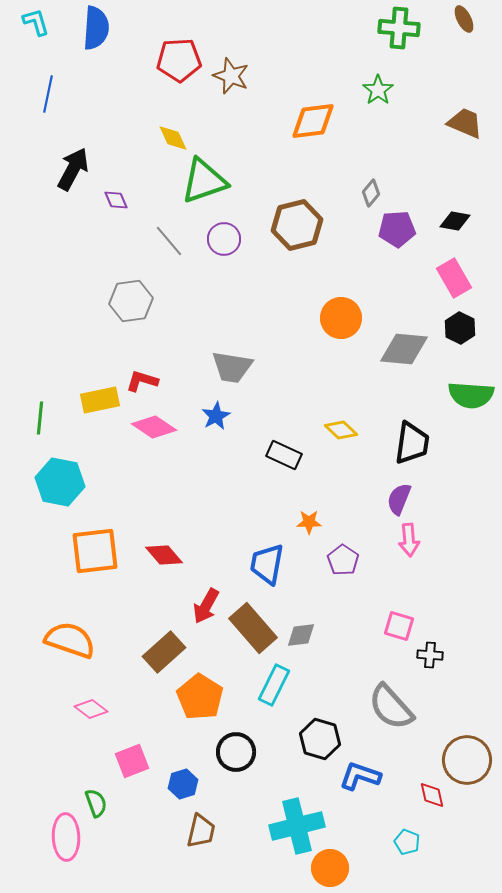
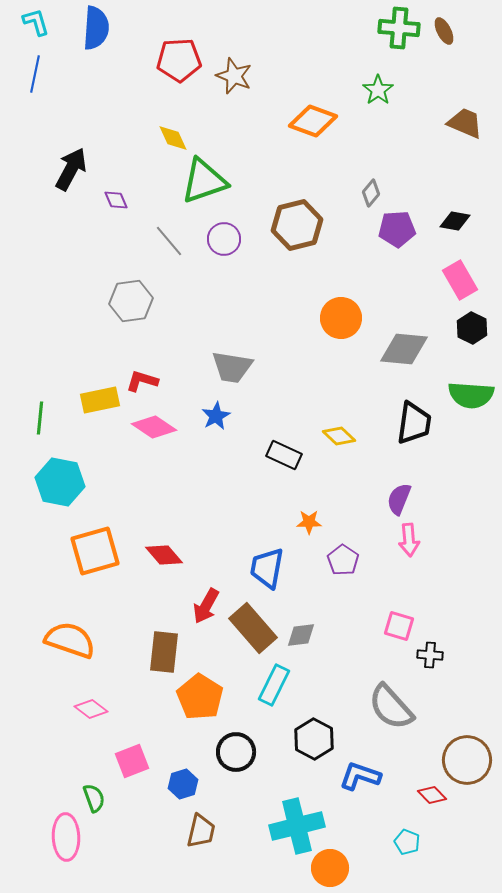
brown ellipse at (464, 19): moved 20 px left, 12 px down
brown star at (231, 76): moved 3 px right
blue line at (48, 94): moved 13 px left, 20 px up
orange diamond at (313, 121): rotated 27 degrees clockwise
black arrow at (73, 169): moved 2 px left
pink rectangle at (454, 278): moved 6 px right, 2 px down
black hexagon at (460, 328): moved 12 px right
yellow diamond at (341, 430): moved 2 px left, 6 px down
black trapezoid at (412, 443): moved 2 px right, 20 px up
orange square at (95, 551): rotated 9 degrees counterclockwise
blue trapezoid at (267, 564): moved 4 px down
brown rectangle at (164, 652): rotated 42 degrees counterclockwise
black hexagon at (320, 739): moved 6 px left; rotated 12 degrees clockwise
red diamond at (432, 795): rotated 32 degrees counterclockwise
green semicircle at (96, 803): moved 2 px left, 5 px up
